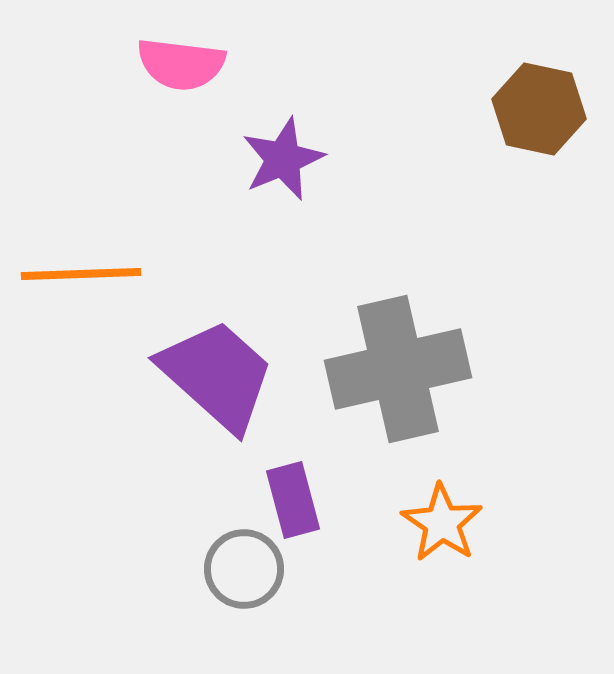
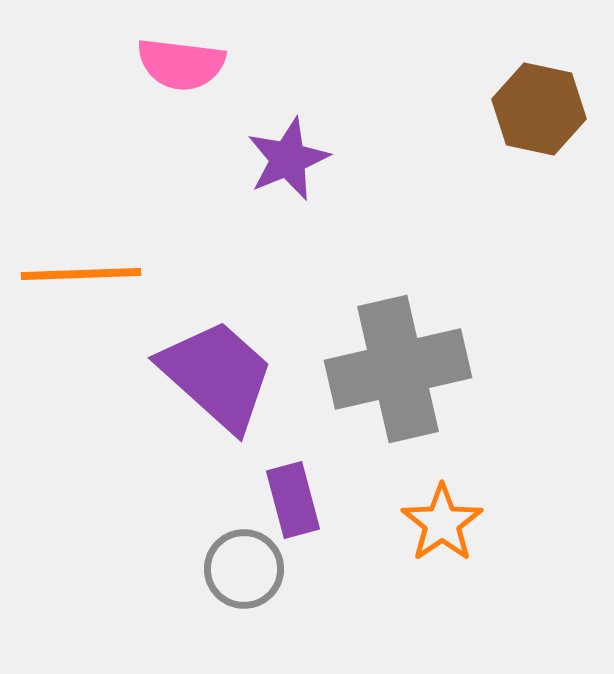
purple star: moved 5 px right
orange star: rotated 4 degrees clockwise
